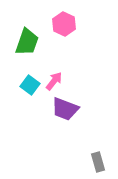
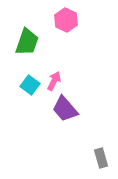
pink hexagon: moved 2 px right, 4 px up
pink arrow: rotated 12 degrees counterclockwise
purple trapezoid: rotated 28 degrees clockwise
gray rectangle: moved 3 px right, 4 px up
